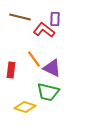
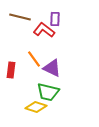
yellow diamond: moved 11 px right
